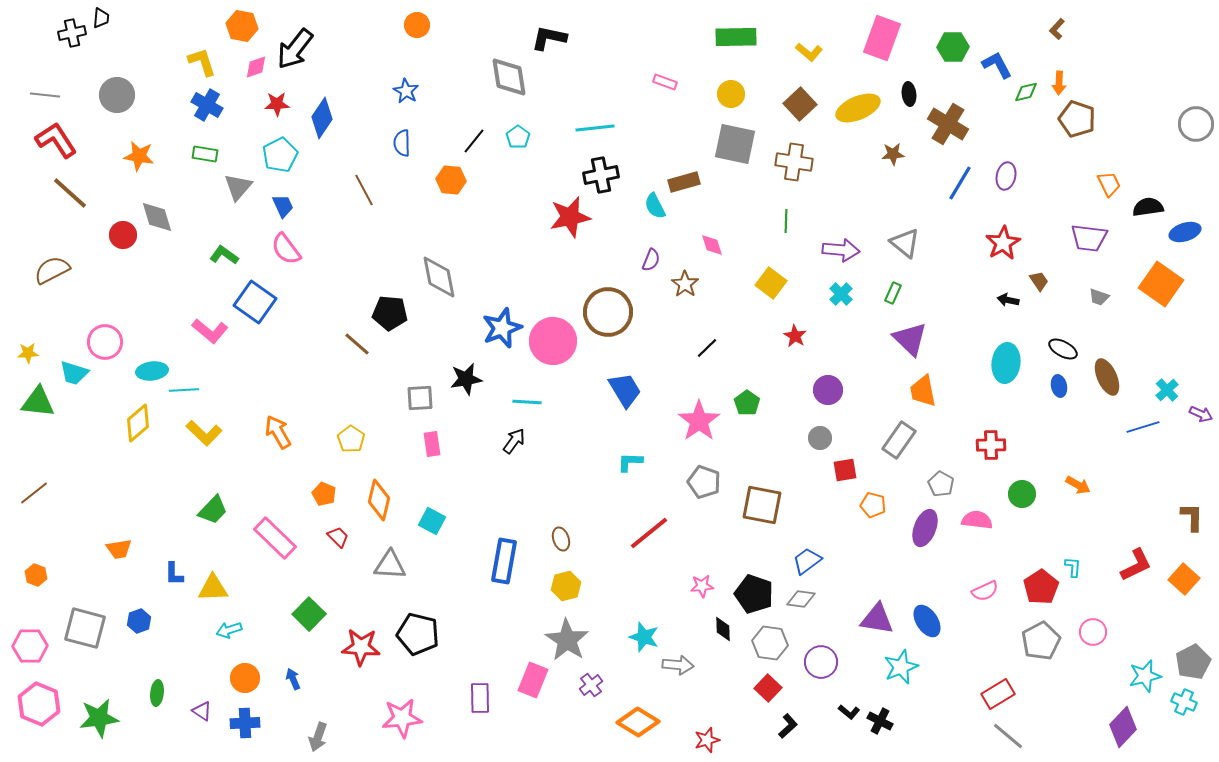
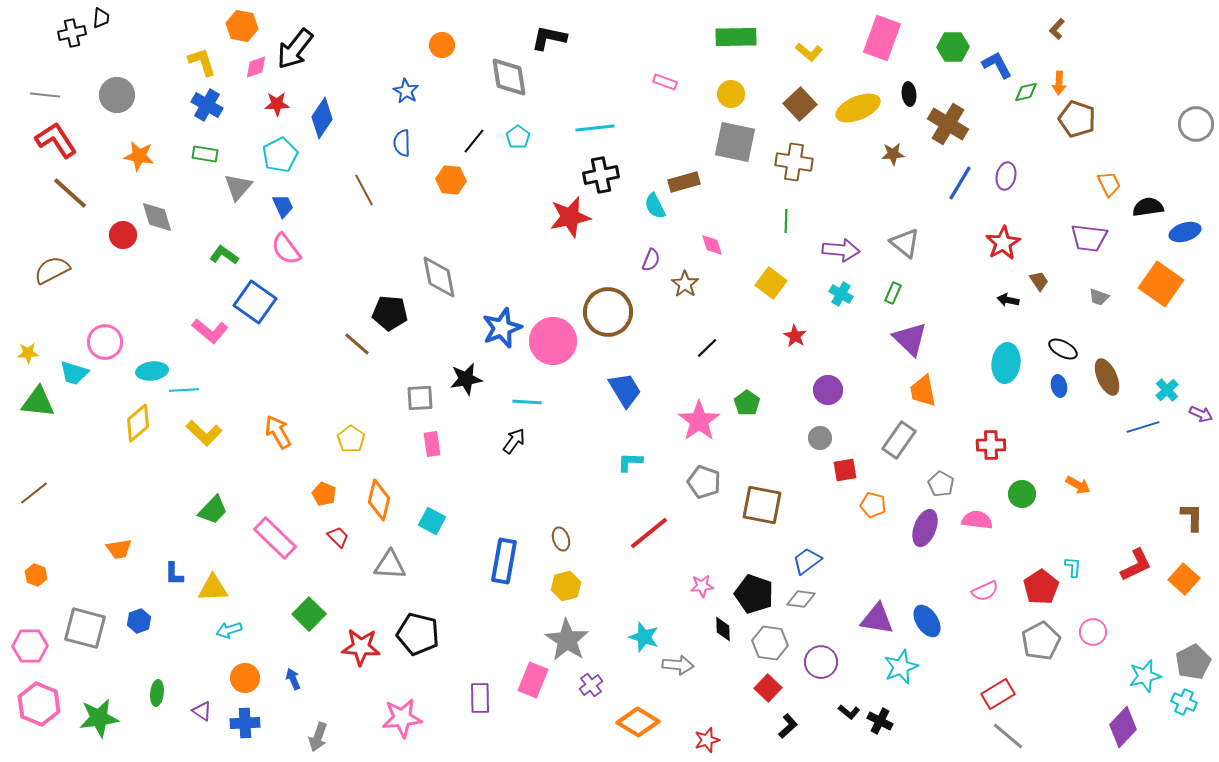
orange circle at (417, 25): moved 25 px right, 20 px down
gray square at (735, 144): moved 2 px up
cyan cross at (841, 294): rotated 15 degrees counterclockwise
